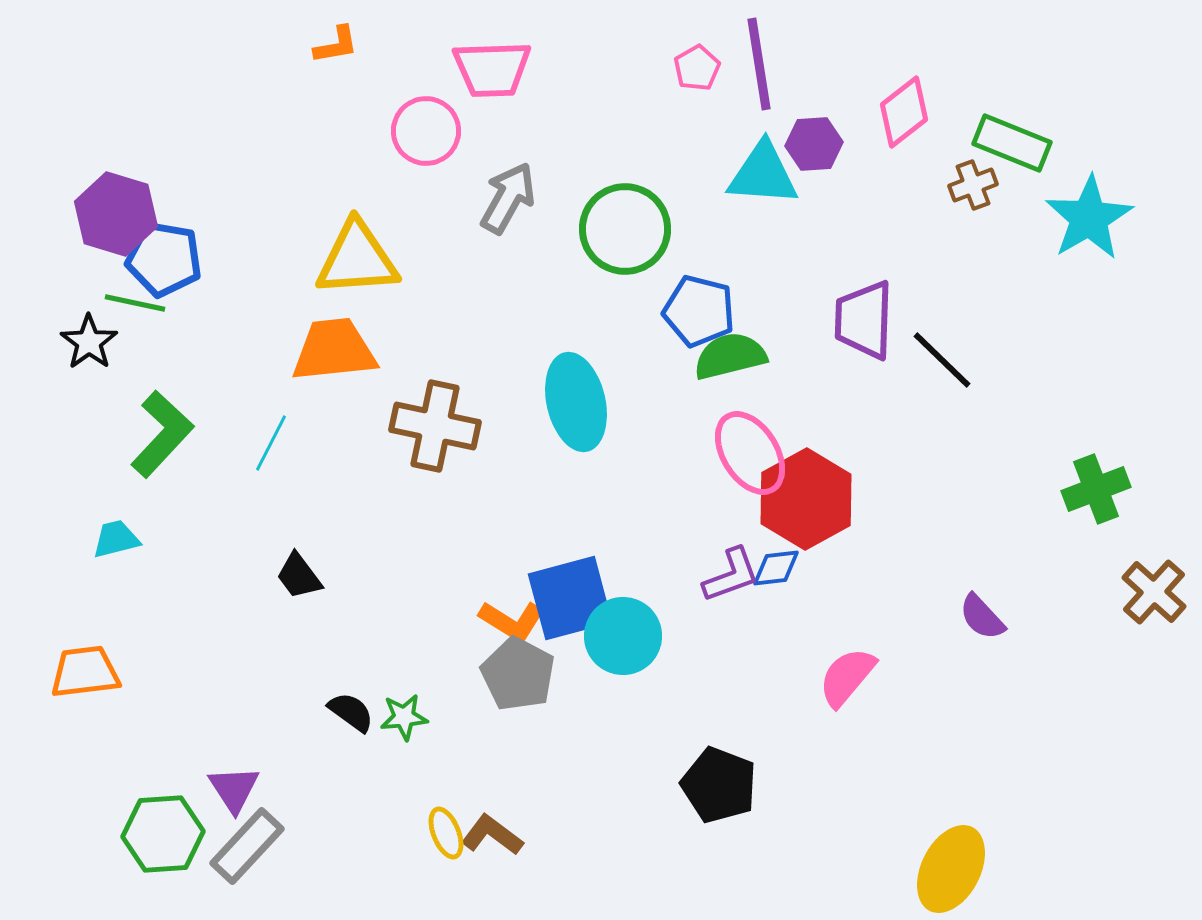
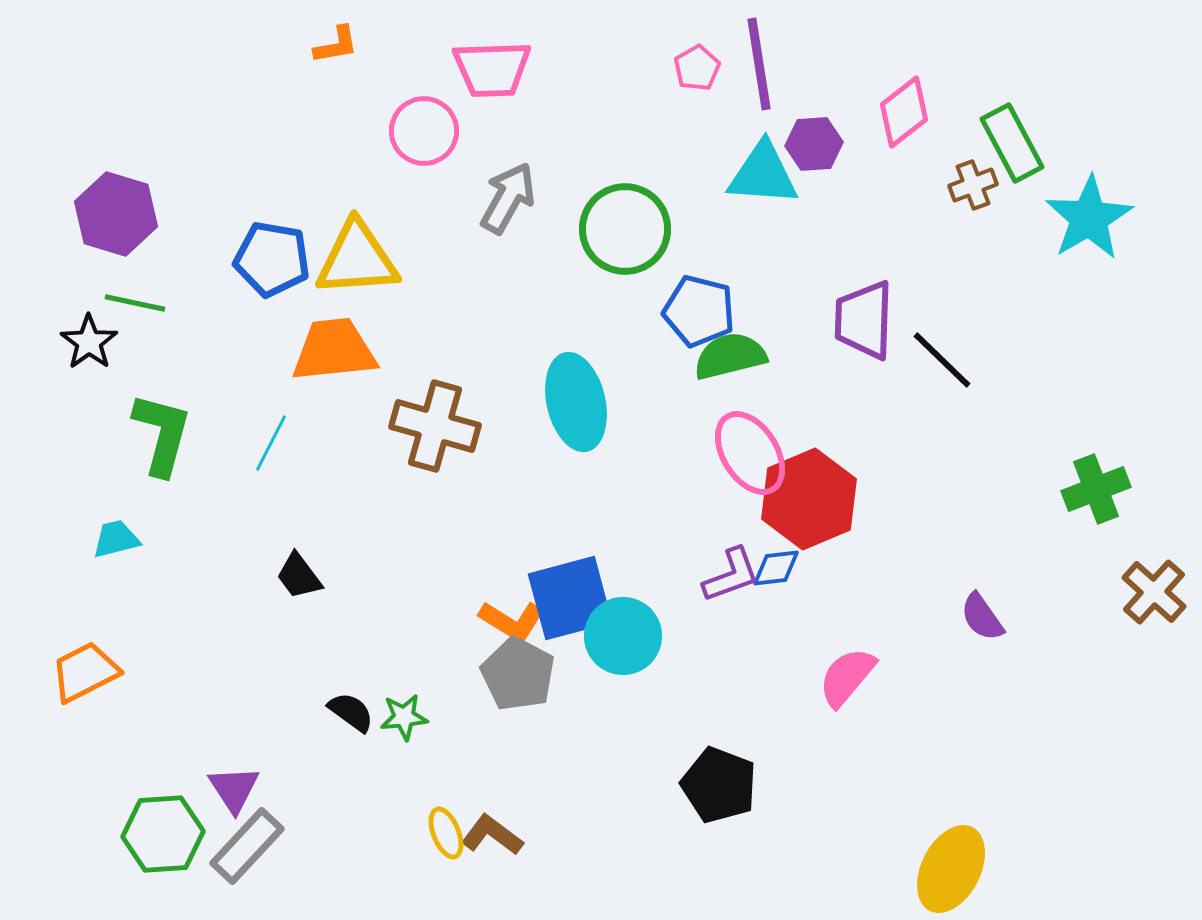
pink circle at (426, 131): moved 2 px left
green rectangle at (1012, 143): rotated 40 degrees clockwise
blue pentagon at (164, 259): moved 108 px right
brown cross at (435, 426): rotated 4 degrees clockwise
green L-shape at (162, 434): rotated 28 degrees counterclockwise
red hexagon at (806, 499): moved 3 px right; rotated 6 degrees clockwise
purple semicircle at (982, 617): rotated 8 degrees clockwise
orange trapezoid at (85, 672): rotated 20 degrees counterclockwise
